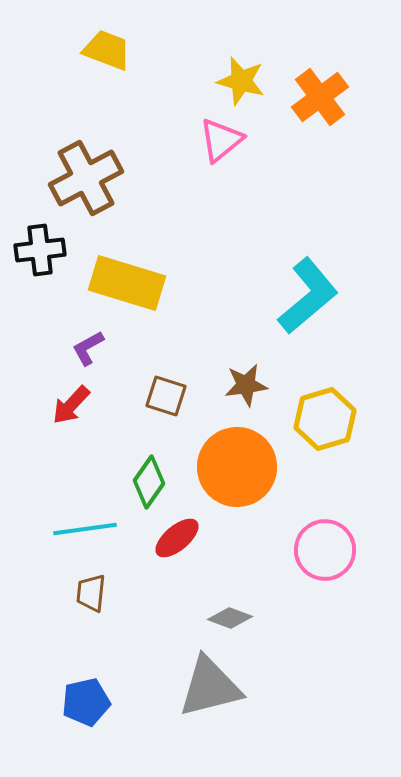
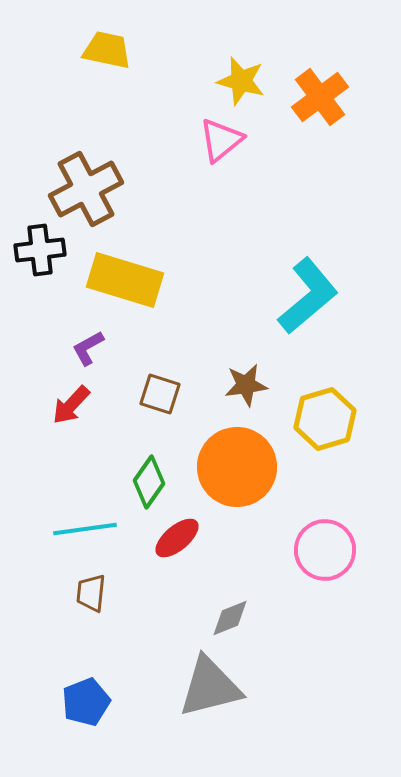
yellow trapezoid: rotated 9 degrees counterclockwise
brown cross: moved 11 px down
yellow rectangle: moved 2 px left, 3 px up
brown square: moved 6 px left, 2 px up
gray diamond: rotated 42 degrees counterclockwise
blue pentagon: rotated 9 degrees counterclockwise
